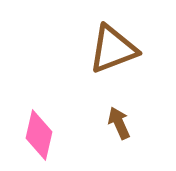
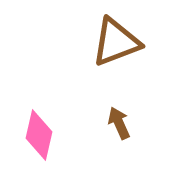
brown triangle: moved 3 px right, 7 px up
